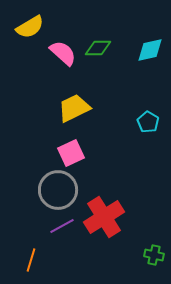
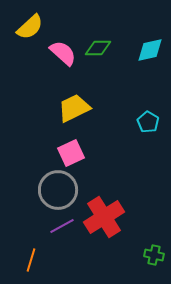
yellow semicircle: rotated 12 degrees counterclockwise
